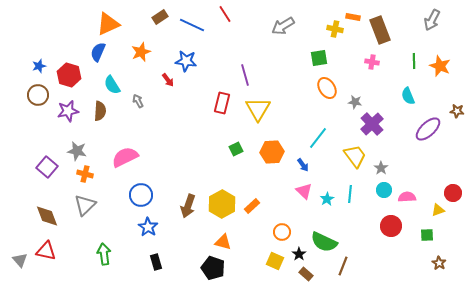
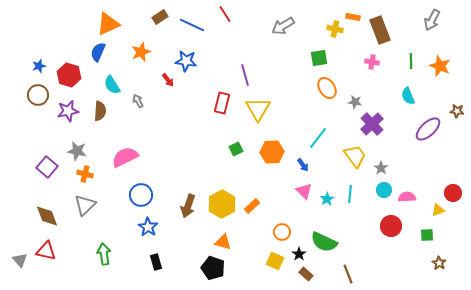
green line at (414, 61): moved 3 px left
brown line at (343, 266): moved 5 px right, 8 px down; rotated 42 degrees counterclockwise
